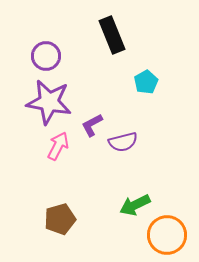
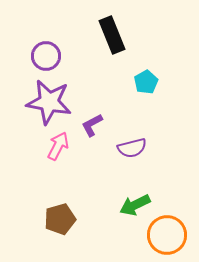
purple semicircle: moved 9 px right, 6 px down
